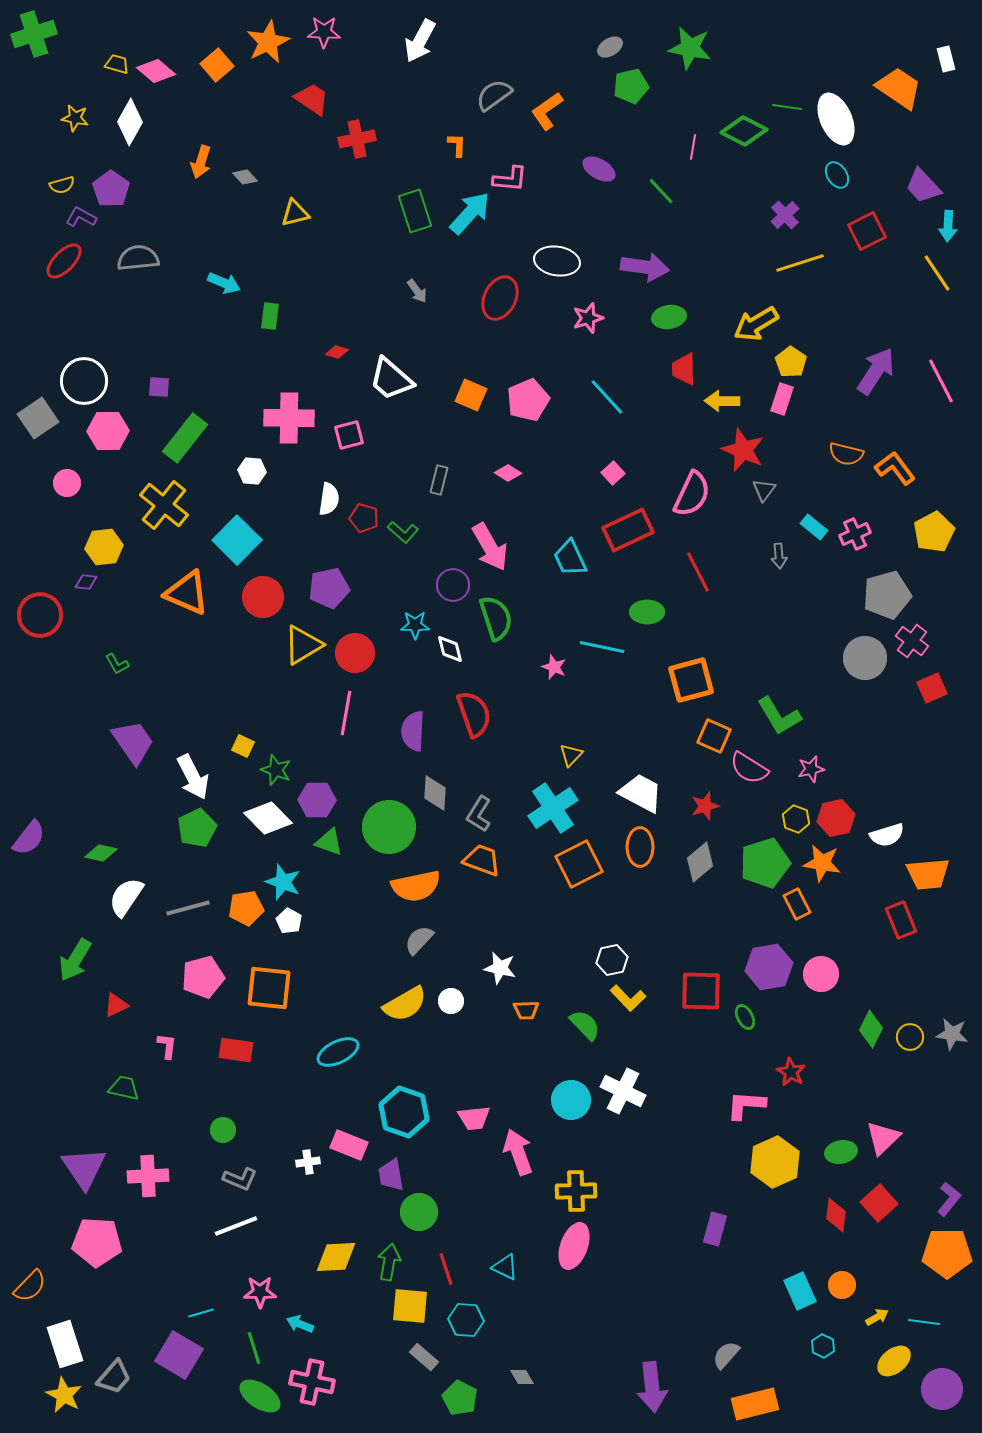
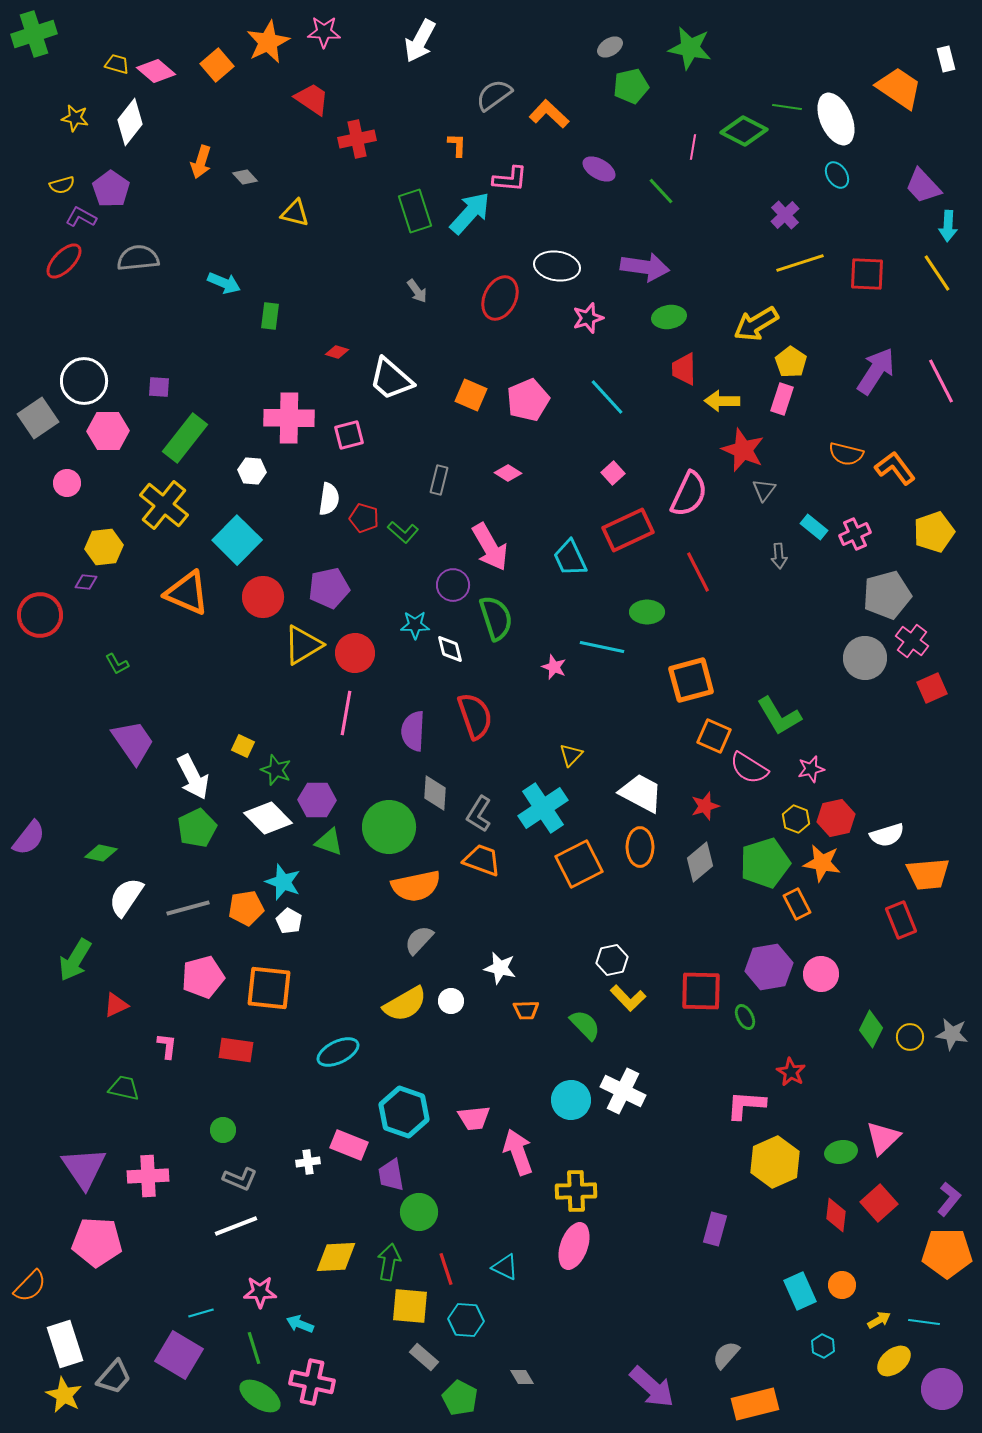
orange L-shape at (547, 111): moved 2 px right, 3 px down; rotated 78 degrees clockwise
white diamond at (130, 122): rotated 9 degrees clockwise
yellow triangle at (295, 213): rotated 28 degrees clockwise
red square at (867, 231): moved 43 px down; rotated 30 degrees clockwise
white ellipse at (557, 261): moved 5 px down
pink semicircle at (692, 494): moved 3 px left
yellow pentagon at (934, 532): rotated 9 degrees clockwise
red semicircle at (474, 714): moved 1 px right, 2 px down
cyan cross at (553, 808): moved 10 px left
yellow arrow at (877, 1317): moved 2 px right, 3 px down
purple arrow at (652, 1387): rotated 42 degrees counterclockwise
